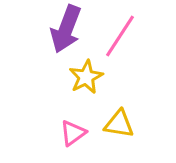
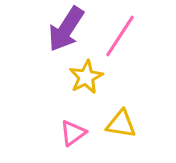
purple arrow: rotated 12 degrees clockwise
yellow triangle: moved 2 px right
